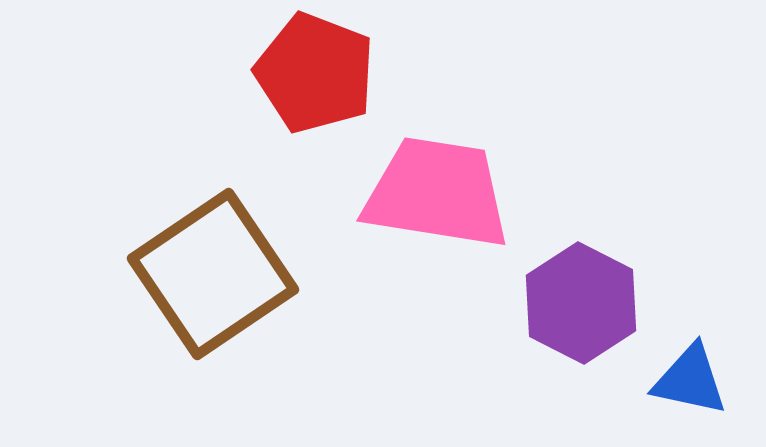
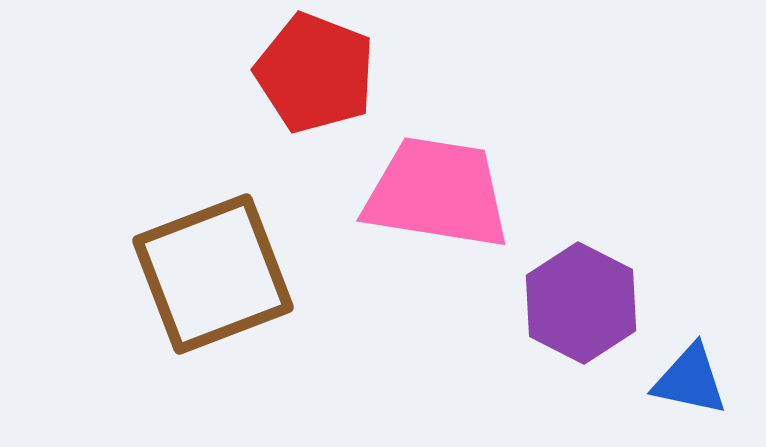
brown square: rotated 13 degrees clockwise
